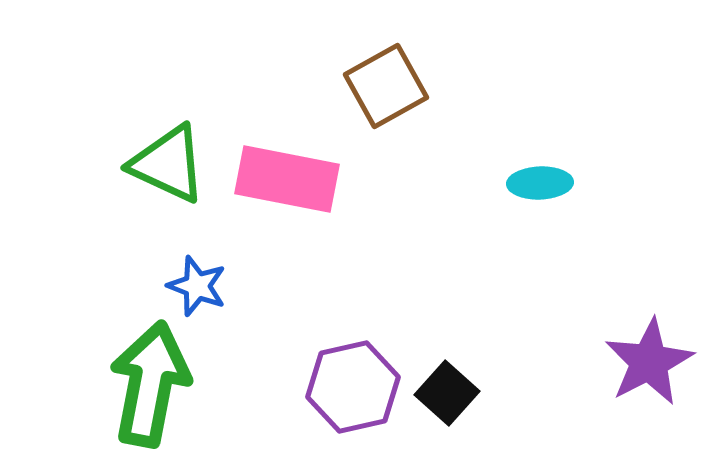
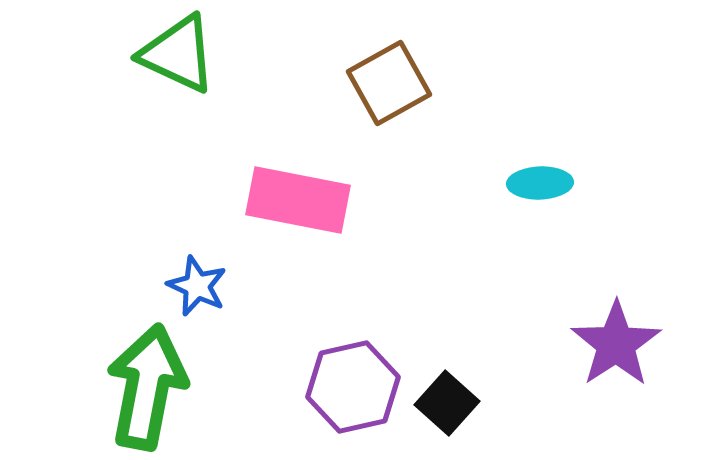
brown square: moved 3 px right, 3 px up
green triangle: moved 10 px right, 110 px up
pink rectangle: moved 11 px right, 21 px down
blue star: rotated 4 degrees clockwise
purple star: moved 33 px left, 18 px up; rotated 6 degrees counterclockwise
green arrow: moved 3 px left, 3 px down
black square: moved 10 px down
